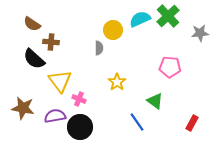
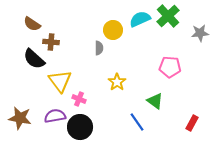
brown star: moved 3 px left, 10 px down
